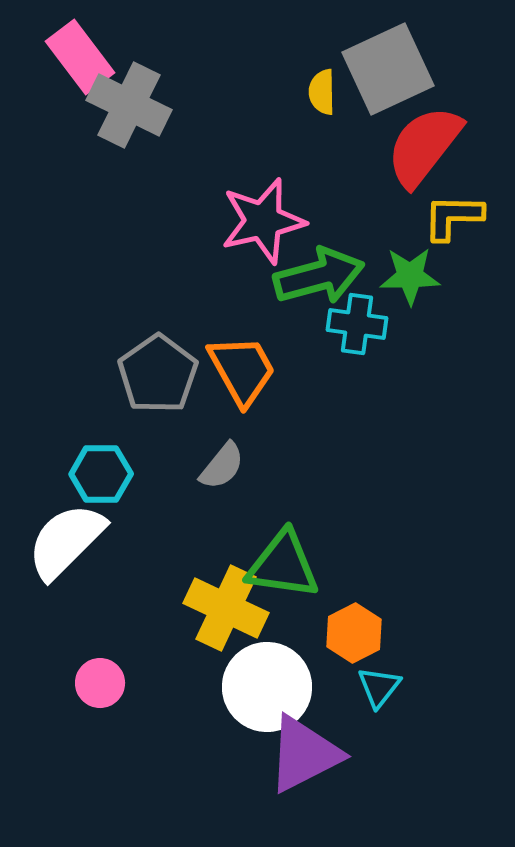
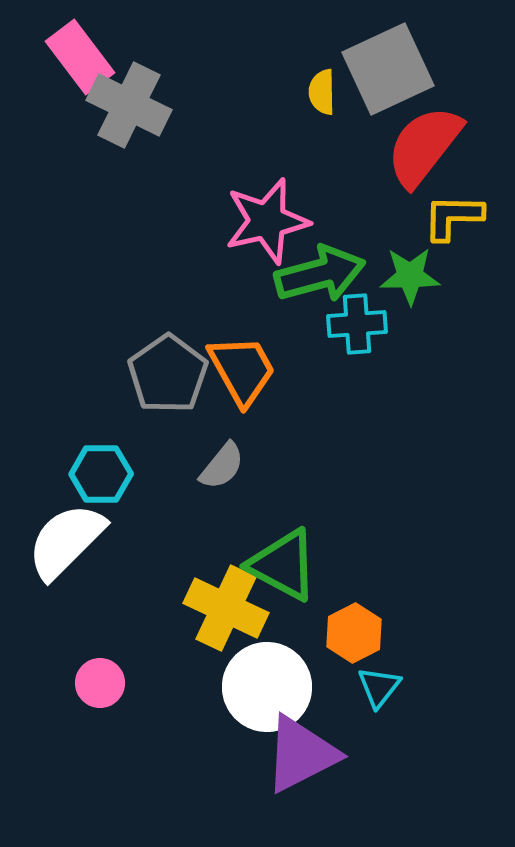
pink star: moved 4 px right
green arrow: moved 1 px right, 2 px up
cyan cross: rotated 12 degrees counterclockwise
gray pentagon: moved 10 px right
green triangle: rotated 20 degrees clockwise
purple triangle: moved 3 px left
